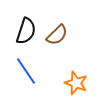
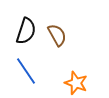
brown semicircle: rotated 75 degrees counterclockwise
